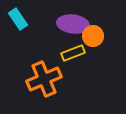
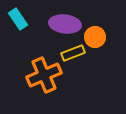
purple ellipse: moved 8 px left
orange circle: moved 2 px right, 1 px down
orange cross: moved 4 px up
